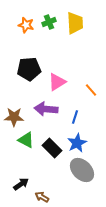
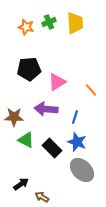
orange star: moved 2 px down
blue star: moved 1 px up; rotated 24 degrees counterclockwise
